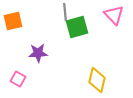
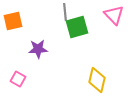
purple star: moved 4 px up
